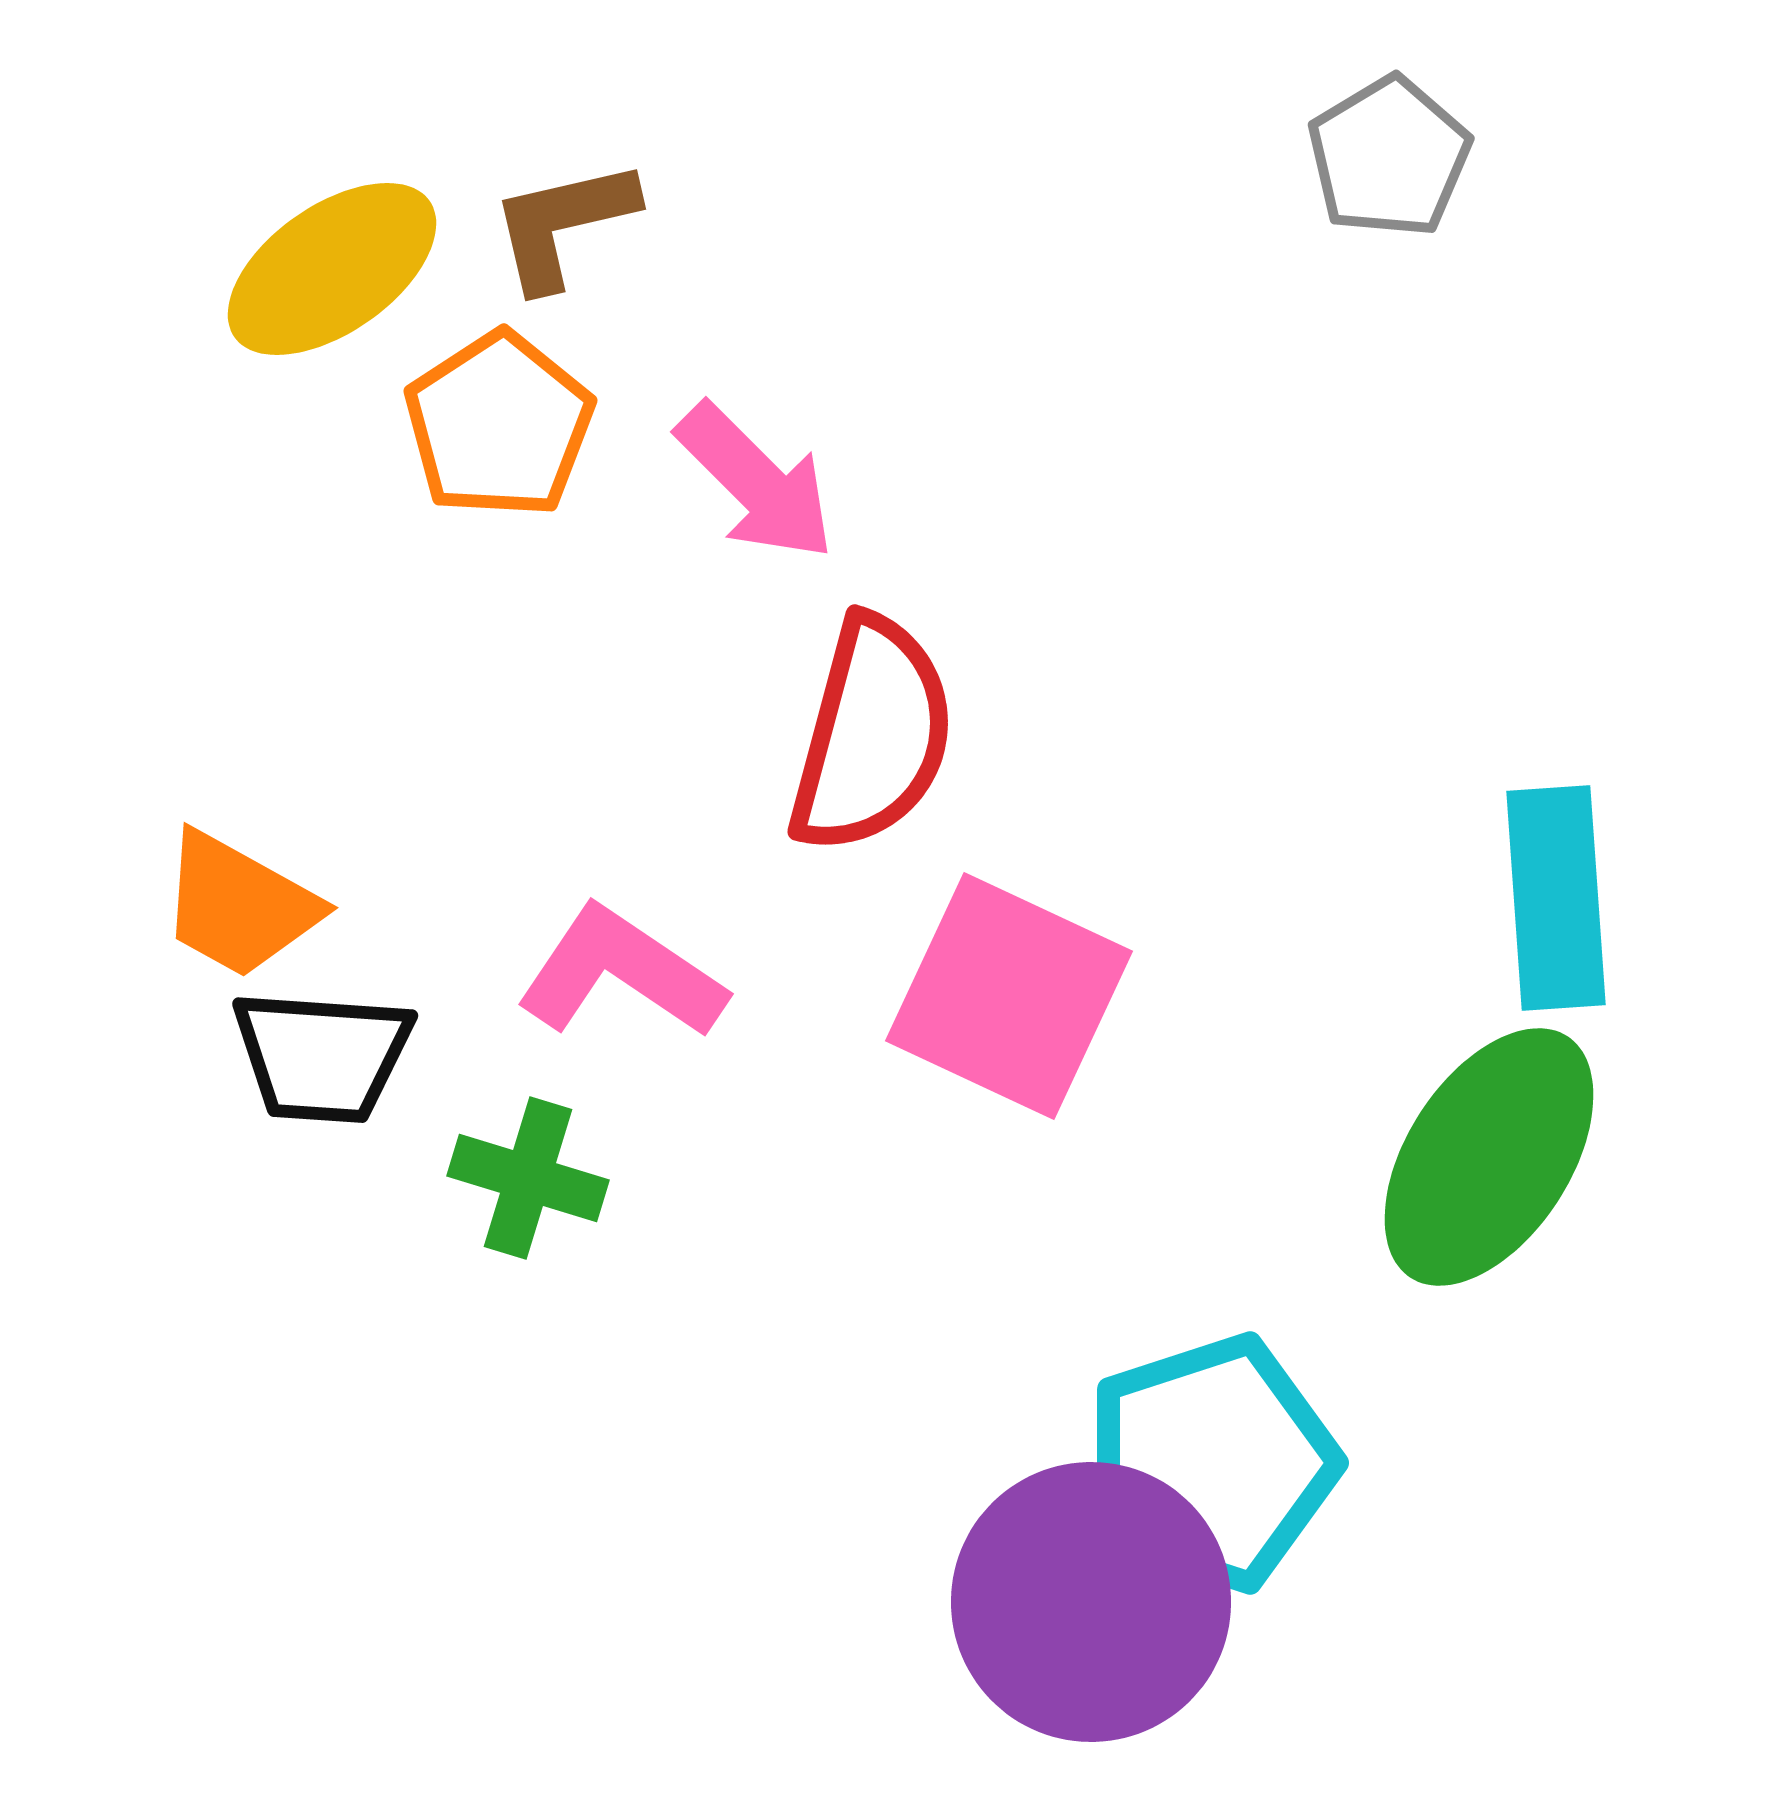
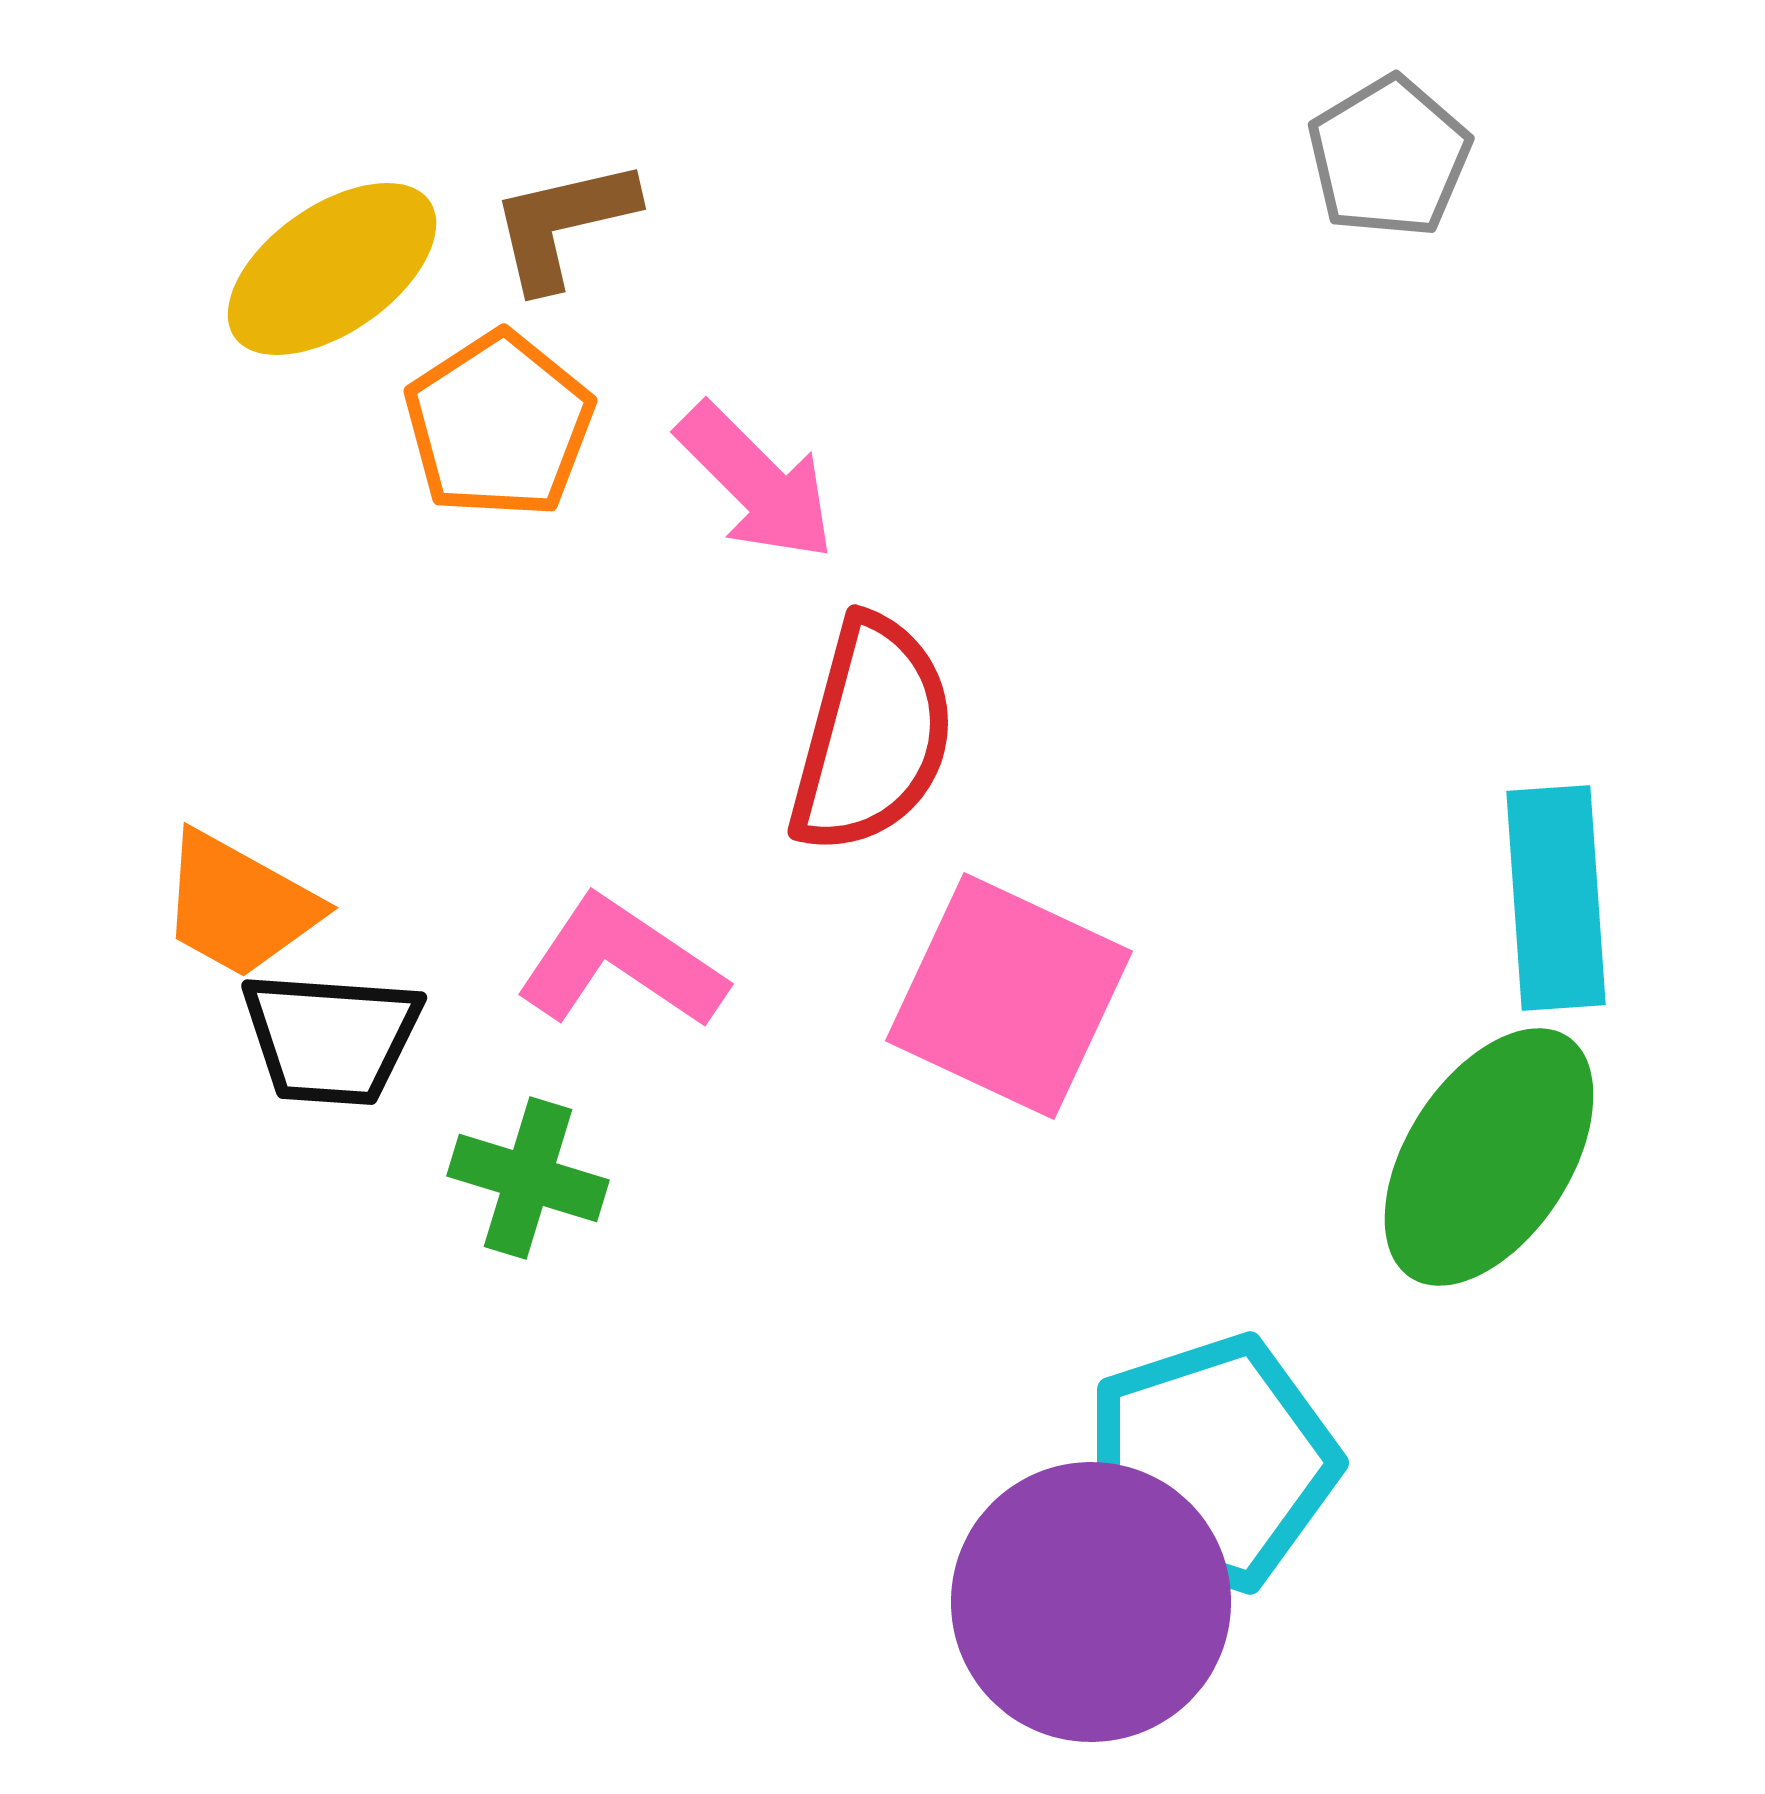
pink L-shape: moved 10 px up
black trapezoid: moved 9 px right, 18 px up
